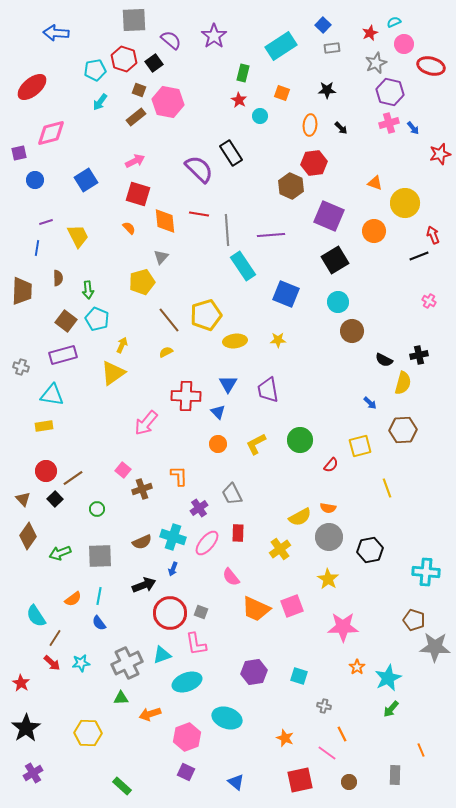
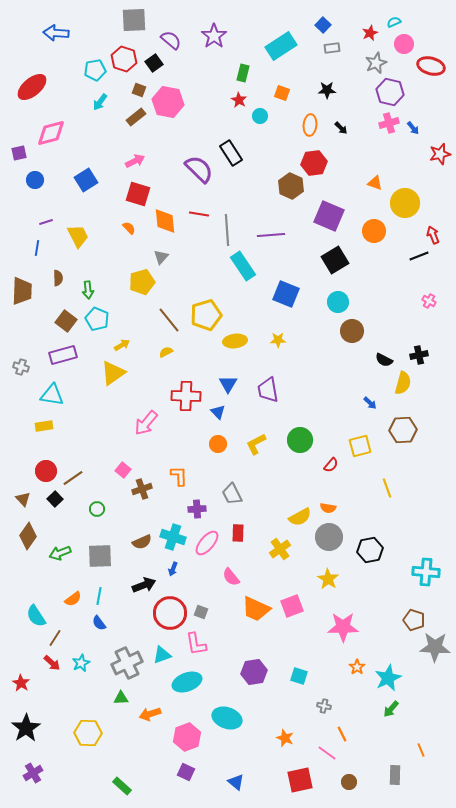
yellow arrow at (122, 345): rotated 35 degrees clockwise
purple cross at (199, 508): moved 2 px left, 1 px down; rotated 30 degrees clockwise
cyan star at (81, 663): rotated 18 degrees counterclockwise
